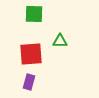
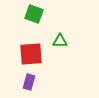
green square: rotated 18 degrees clockwise
